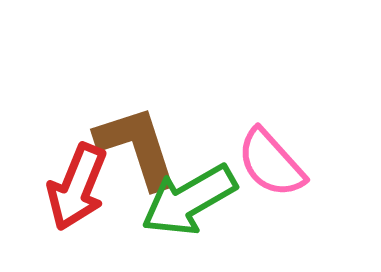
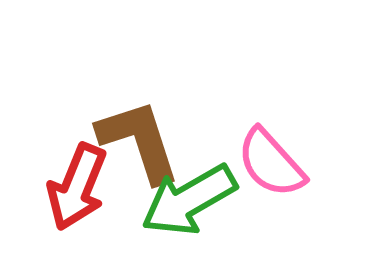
brown L-shape: moved 2 px right, 6 px up
